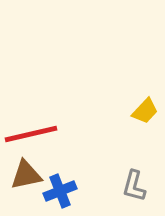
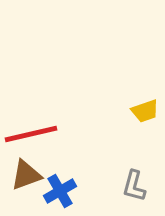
yellow trapezoid: rotated 28 degrees clockwise
brown triangle: rotated 8 degrees counterclockwise
blue cross: rotated 8 degrees counterclockwise
